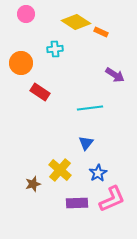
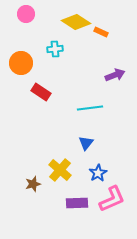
purple arrow: rotated 54 degrees counterclockwise
red rectangle: moved 1 px right
